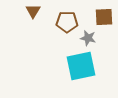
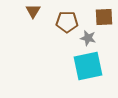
cyan square: moved 7 px right
